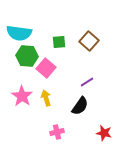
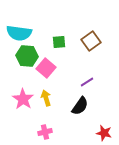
brown square: moved 2 px right; rotated 12 degrees clockwise
pink star: moved 1 px right, 3 px down
pink cross: moved 12 px left
